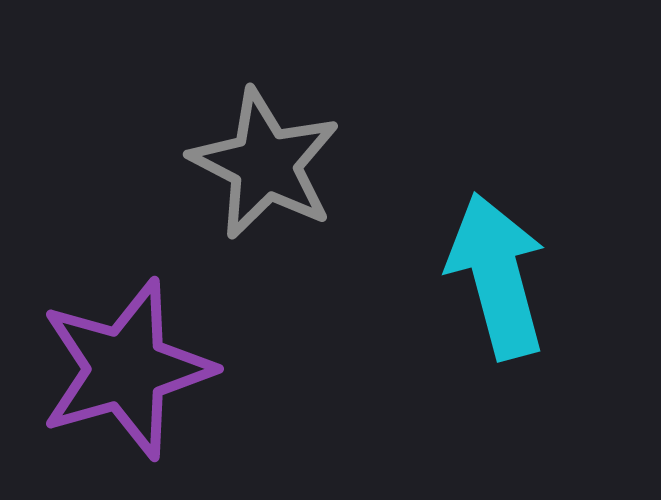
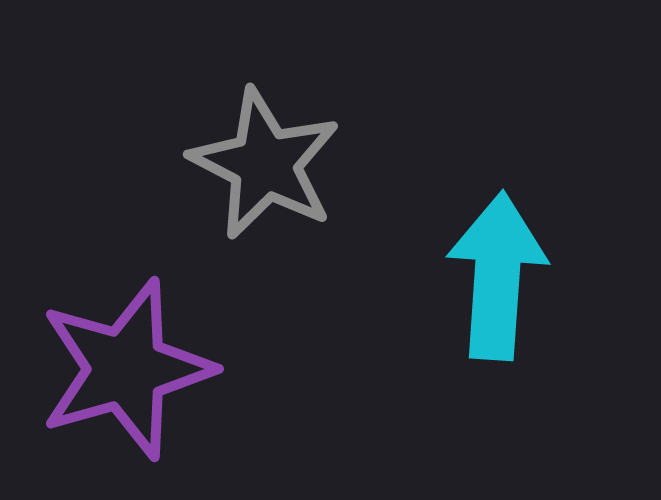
cyan arrow: rotated 19 degrees clockwise
